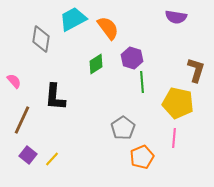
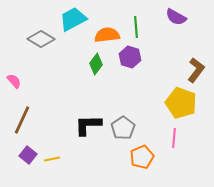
purple semicircle: rotated 20 degrees clockwise
orange semicircle: moved 1 px left, 7 px down; rotated 60 degrees counterclockwise
gray diamond: rotated 68 degrees counterclockwise
purple hexagon: moved 2 px left, 1 px up
green diamond: rotated 20 degrees counterclockwise
brown L-shape: rotated 20 degrees clockwise
green line: moved 6 px left, 55 px up
black L-shape: moved 33 px right, 28 px down; rotated 84 degrees clockwise
yellow pentagon: moved 3 px right; rotated 8 degrees clockwise
yellow line: rotated 35 degrees clockwise
